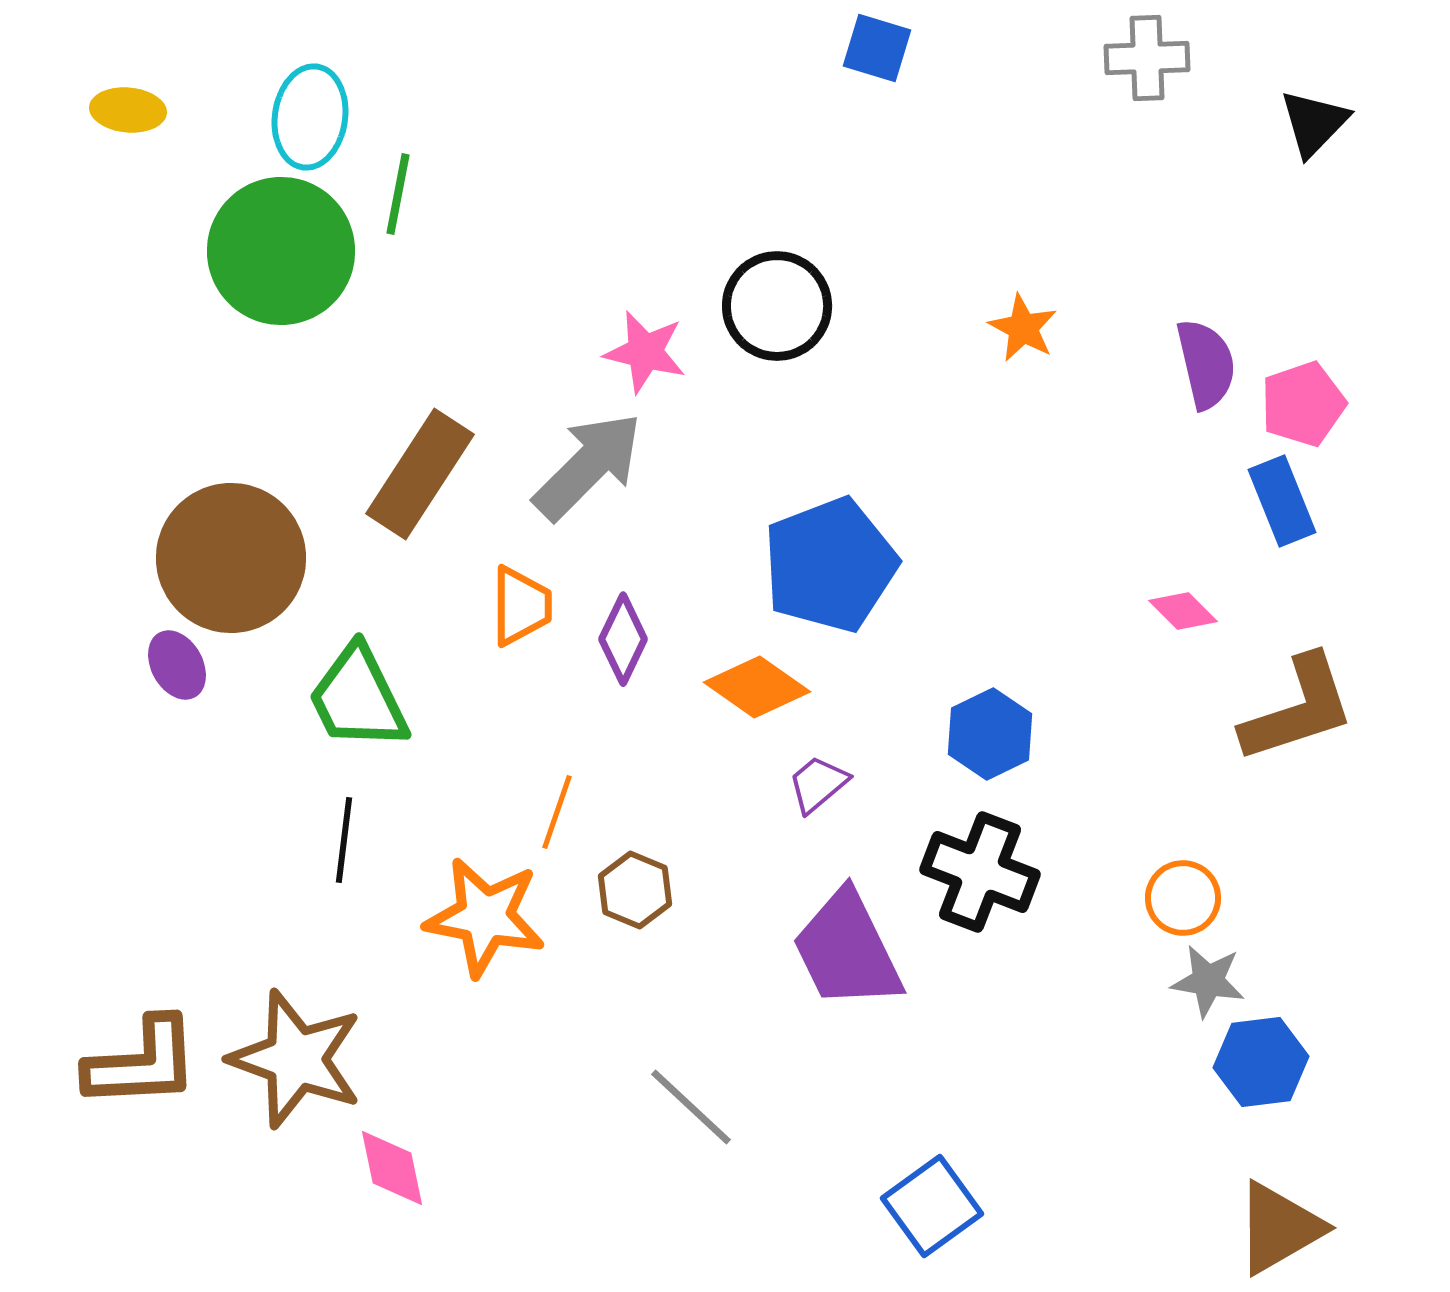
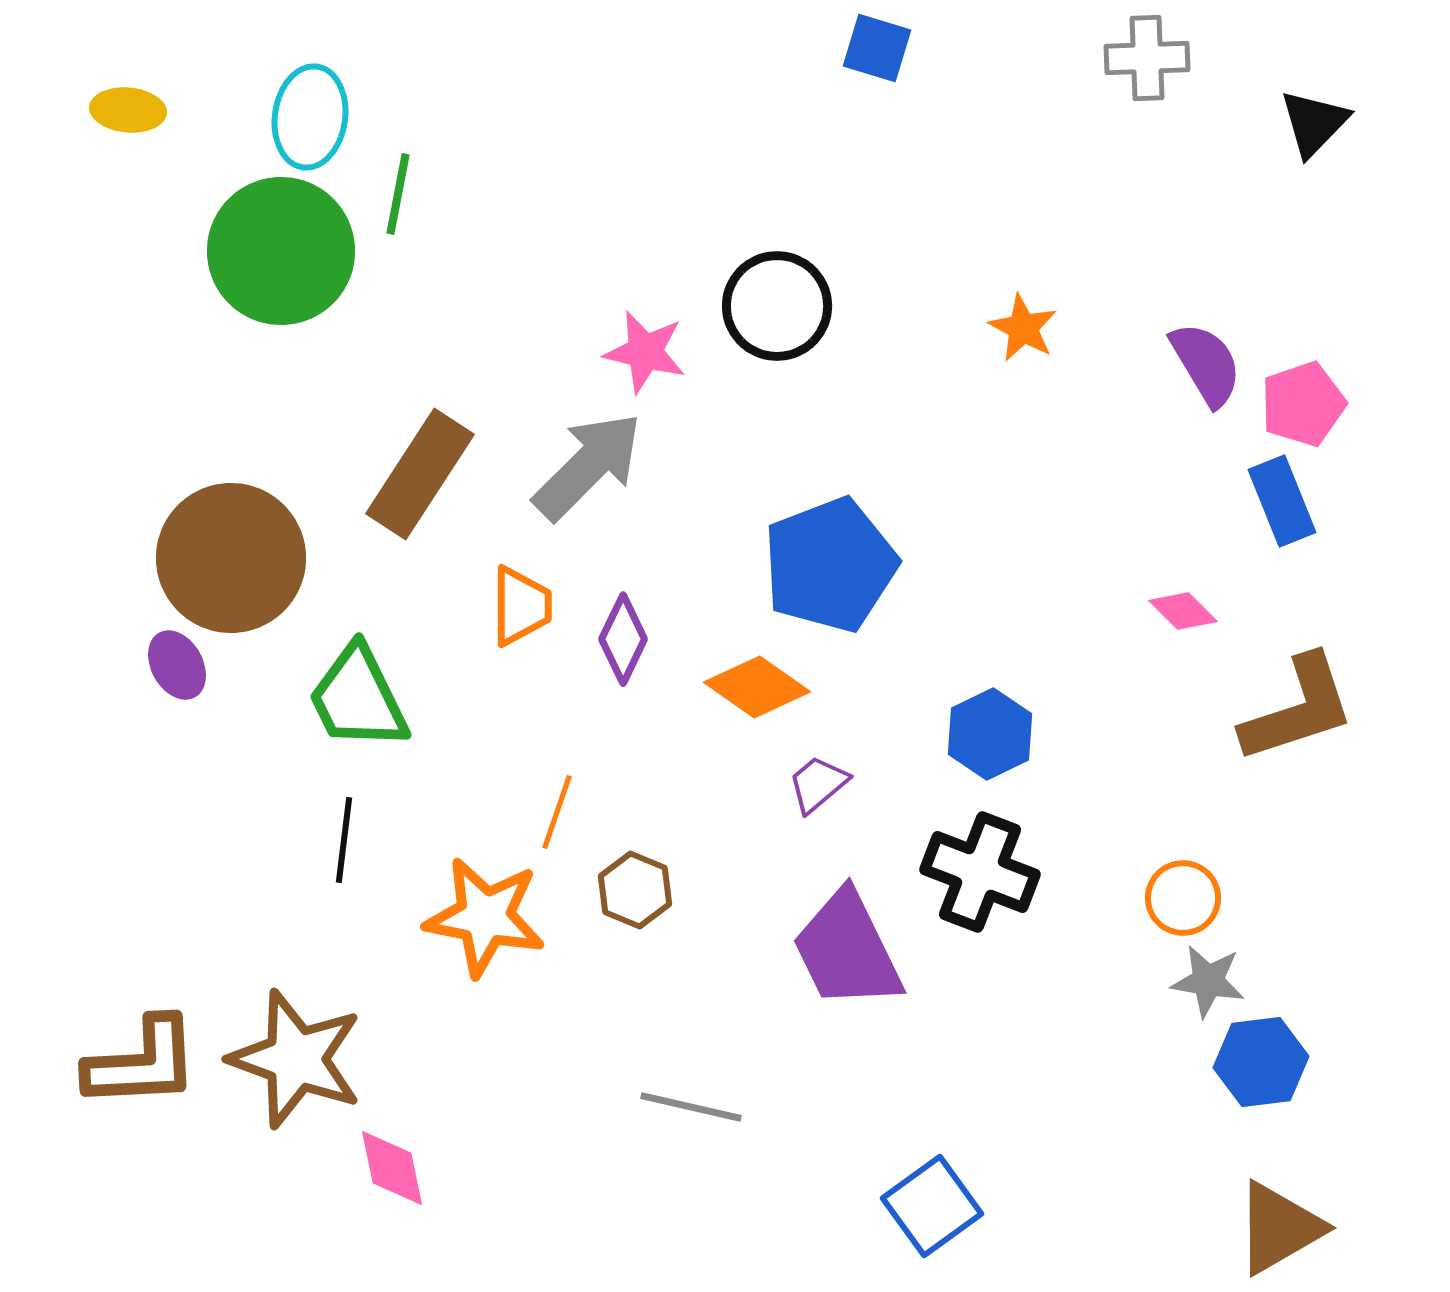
purple semicircle at (1206, 364): rotated 18 degrees counterclockwise
gray line at (691, 1107): rotated 30 degrees counterclockwise
